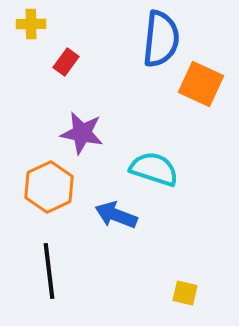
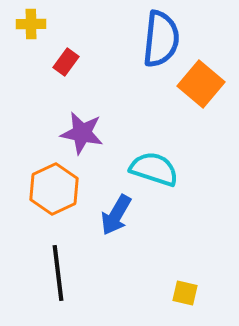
orange square: rotated 15 degrees clockwise
orange hexagon: moved 5 px right, 2 px down
blue arrow: rotated 81 degrees counterclockwise
black line: moved 9 px right, 2 px down
